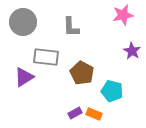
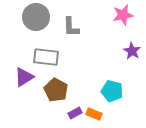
gray circle: moved 13 px right, 5 px up
brown pentagon: moved 26 px left, 17 px down
